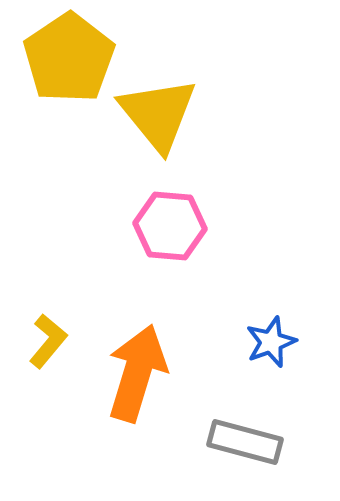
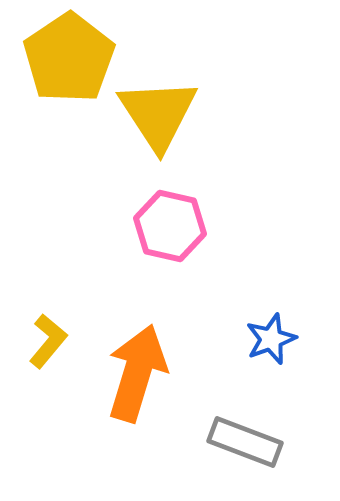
yellow triangle: rotated 6 degrees clockwise
pink hexagon: rotated 8 degrees clockwise
blue star: moved 3 px up
gray rectangle: rotated 6 degrees clockwise
